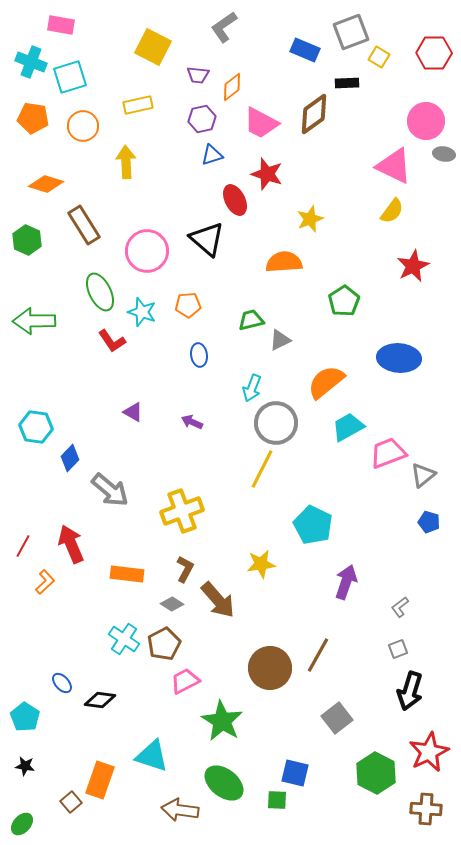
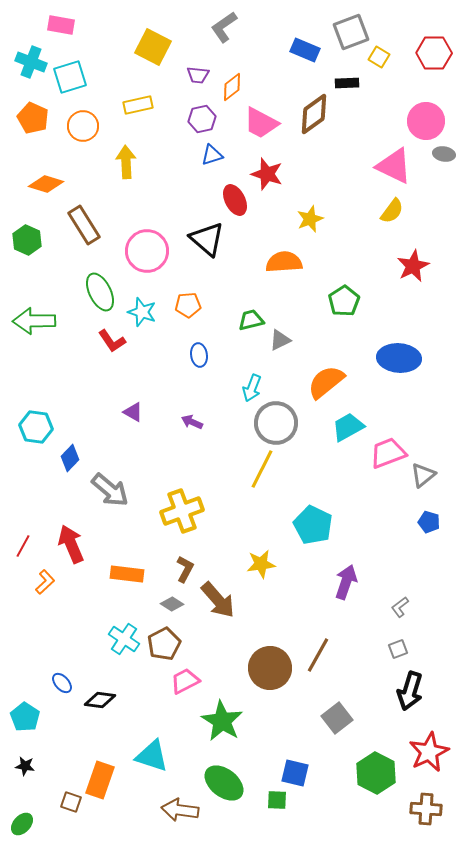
orange pentagon at (33, 118): rotated 16 degrees clockwise
brown square at (71, 802): rotated 30 degrees counterclockwise
